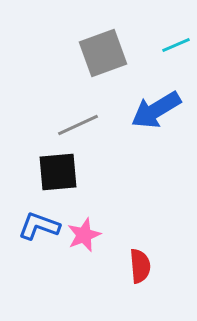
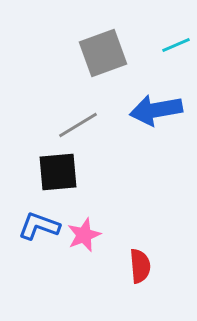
blue arrow: rotated 21 degrees clockwise
gray line: rotated 6 degrees counterclockwise
